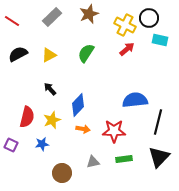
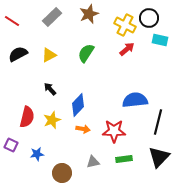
blue star: moved 5 px left, 10 px down
